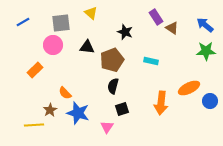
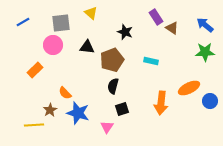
green star: moved 1 px left, 1 px down
